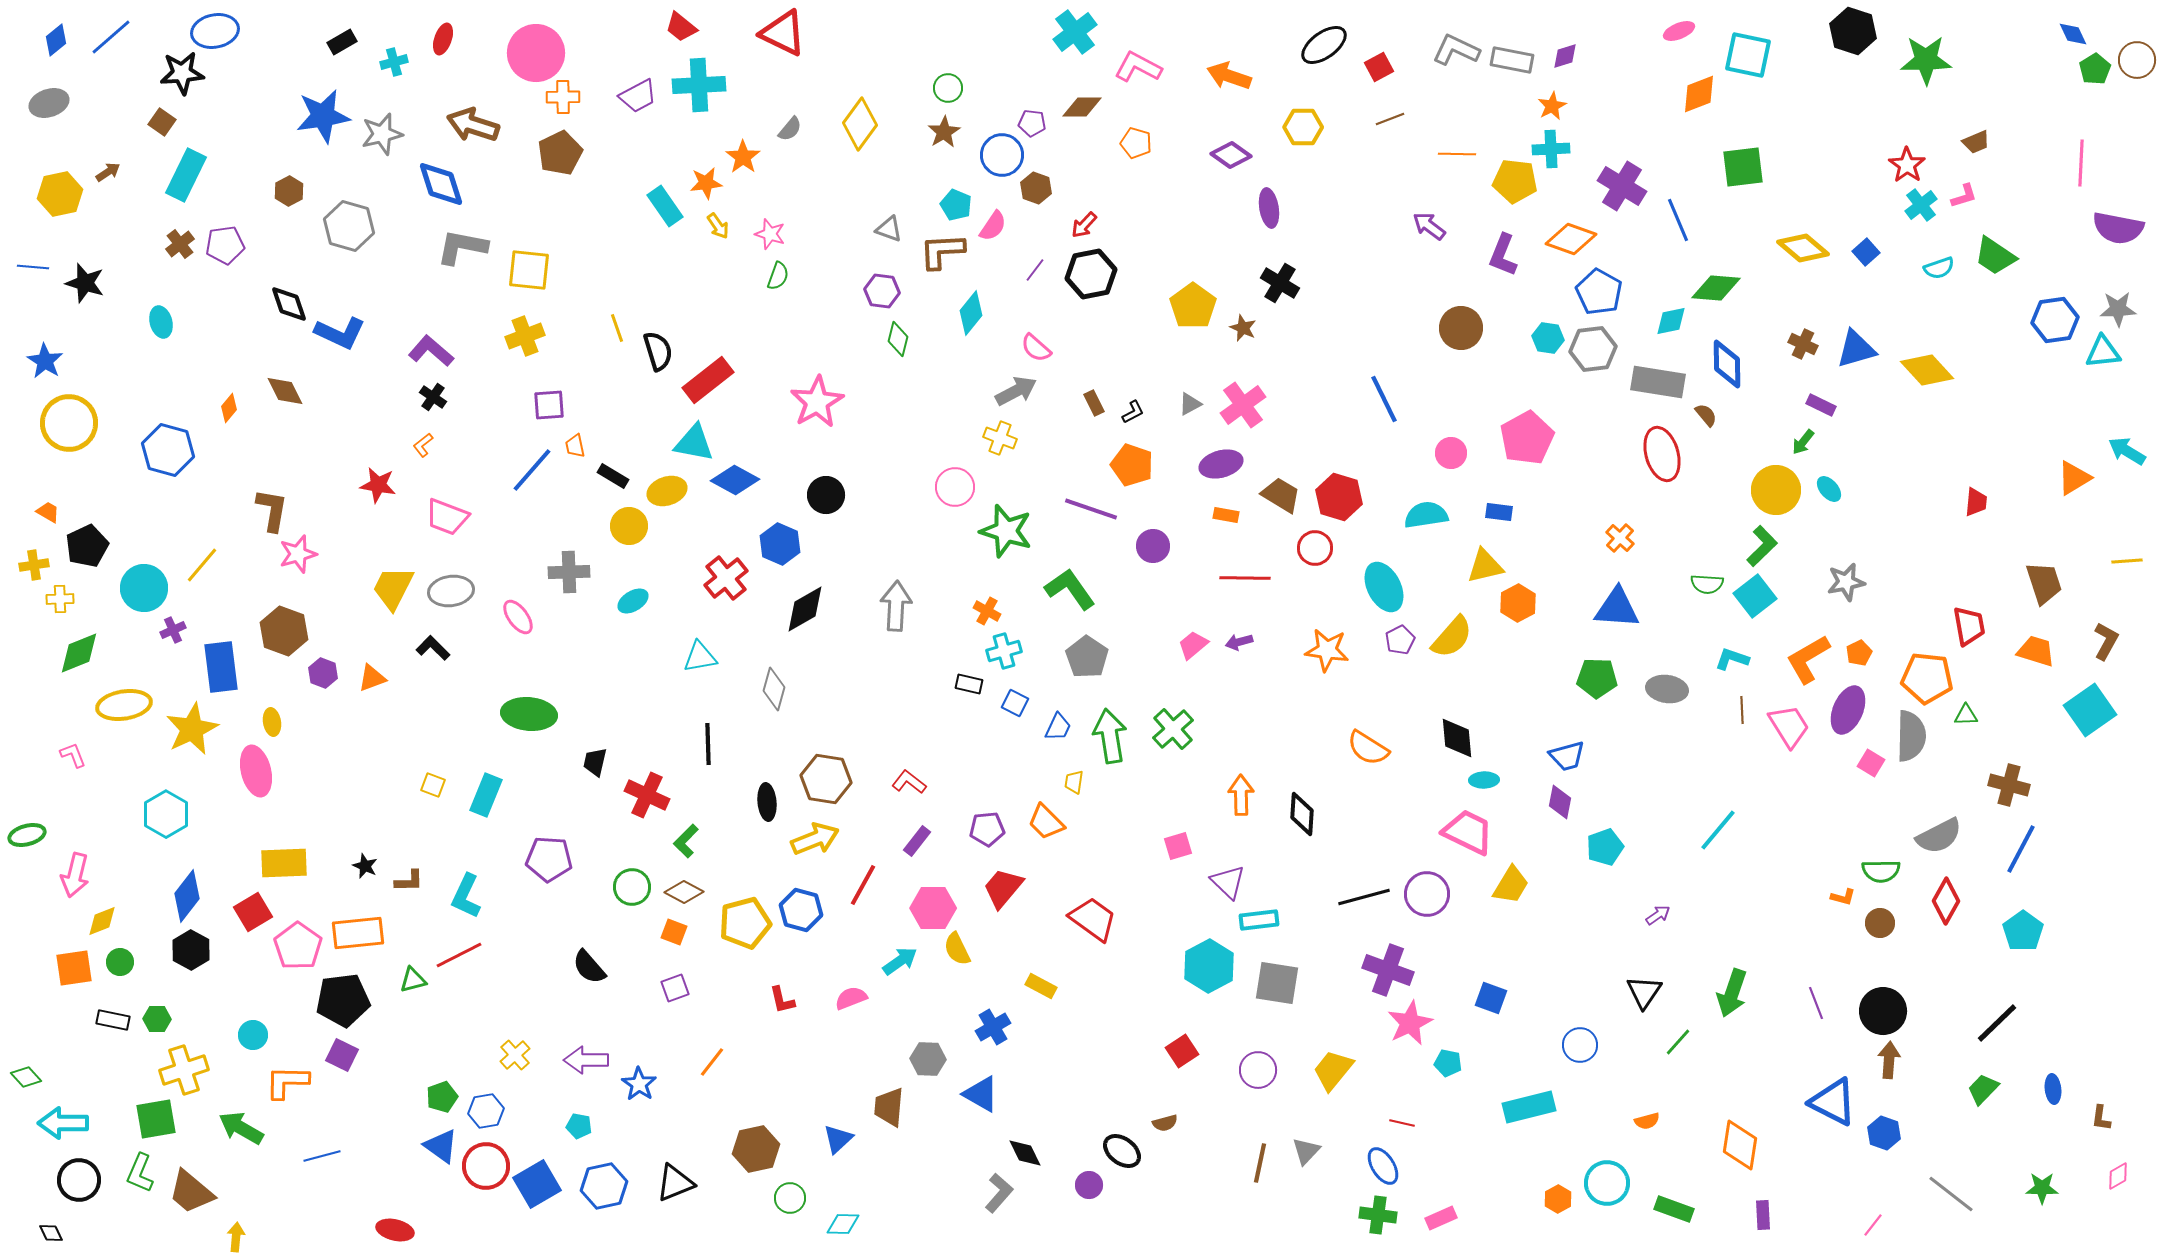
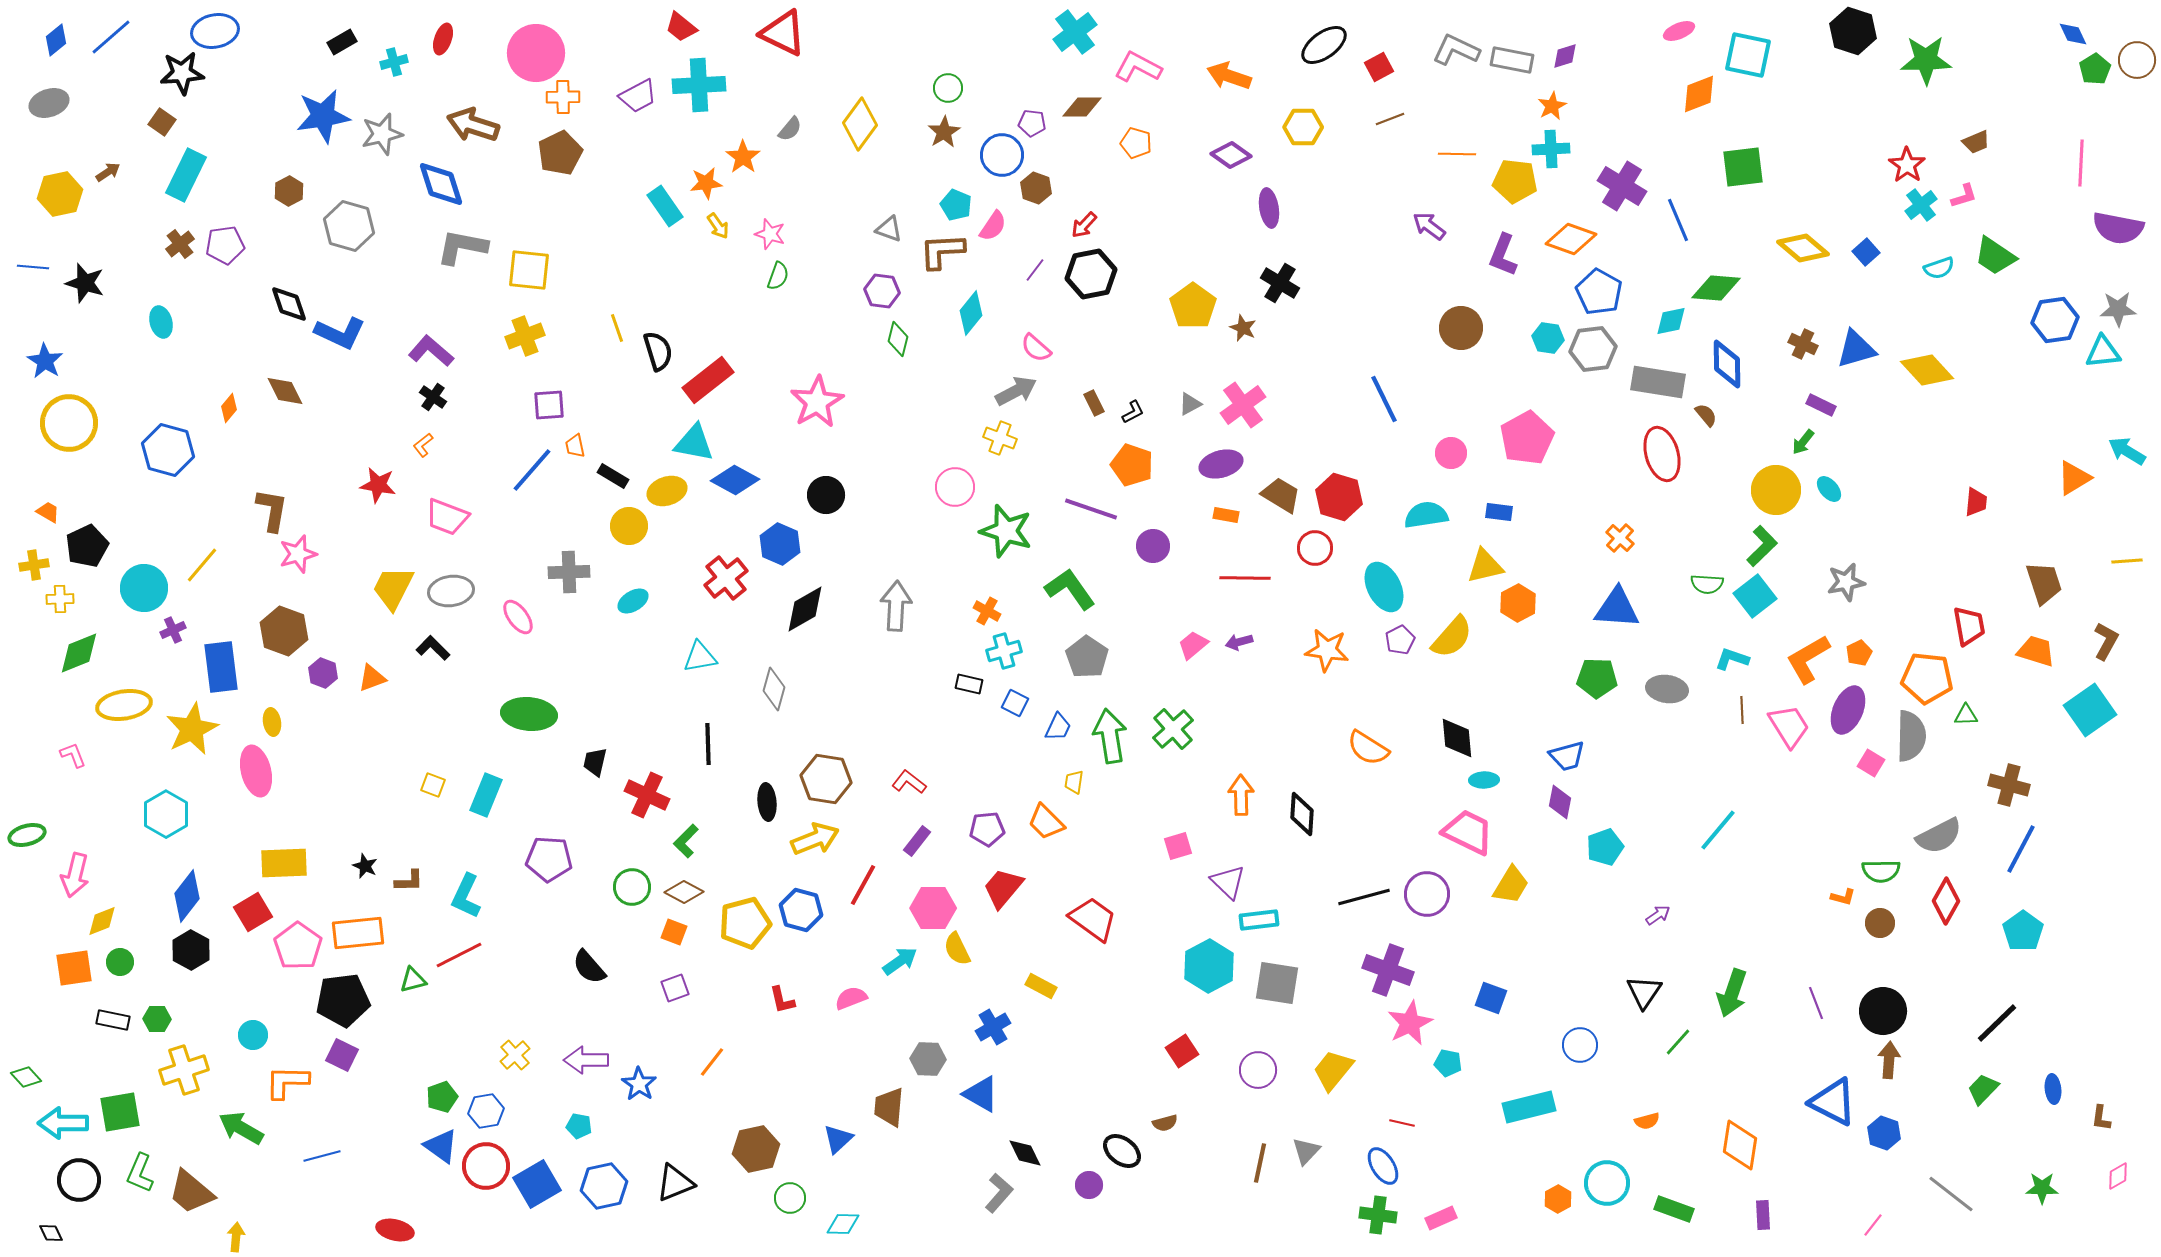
green square at (156, 1119): moved 36 px left, 7 px up
